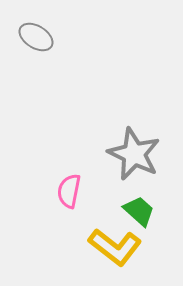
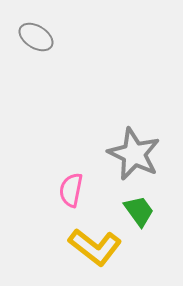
pink semicircle: moved 2 px right, 1 px up
green trapezoid: rotated 12 degrees clockwise
yellow L-shape: moved 20 px left
